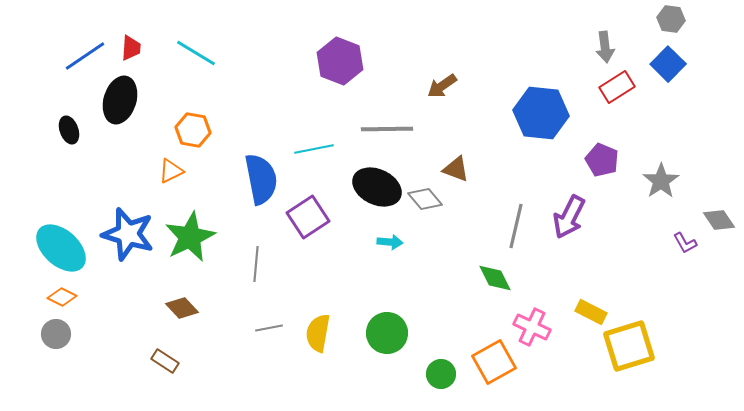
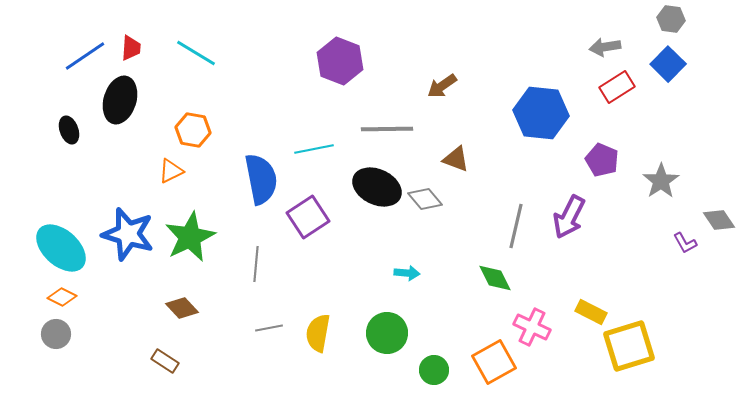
gray arrow at (605, 47): rotated 88 degrees clockwise
brown triangle at (456, 169): moved 10 px up
cyan arrow at (390, 242): moved 17 px right, 31 px down
green circle at (441, 374): moved 7 px left, 4 px up
